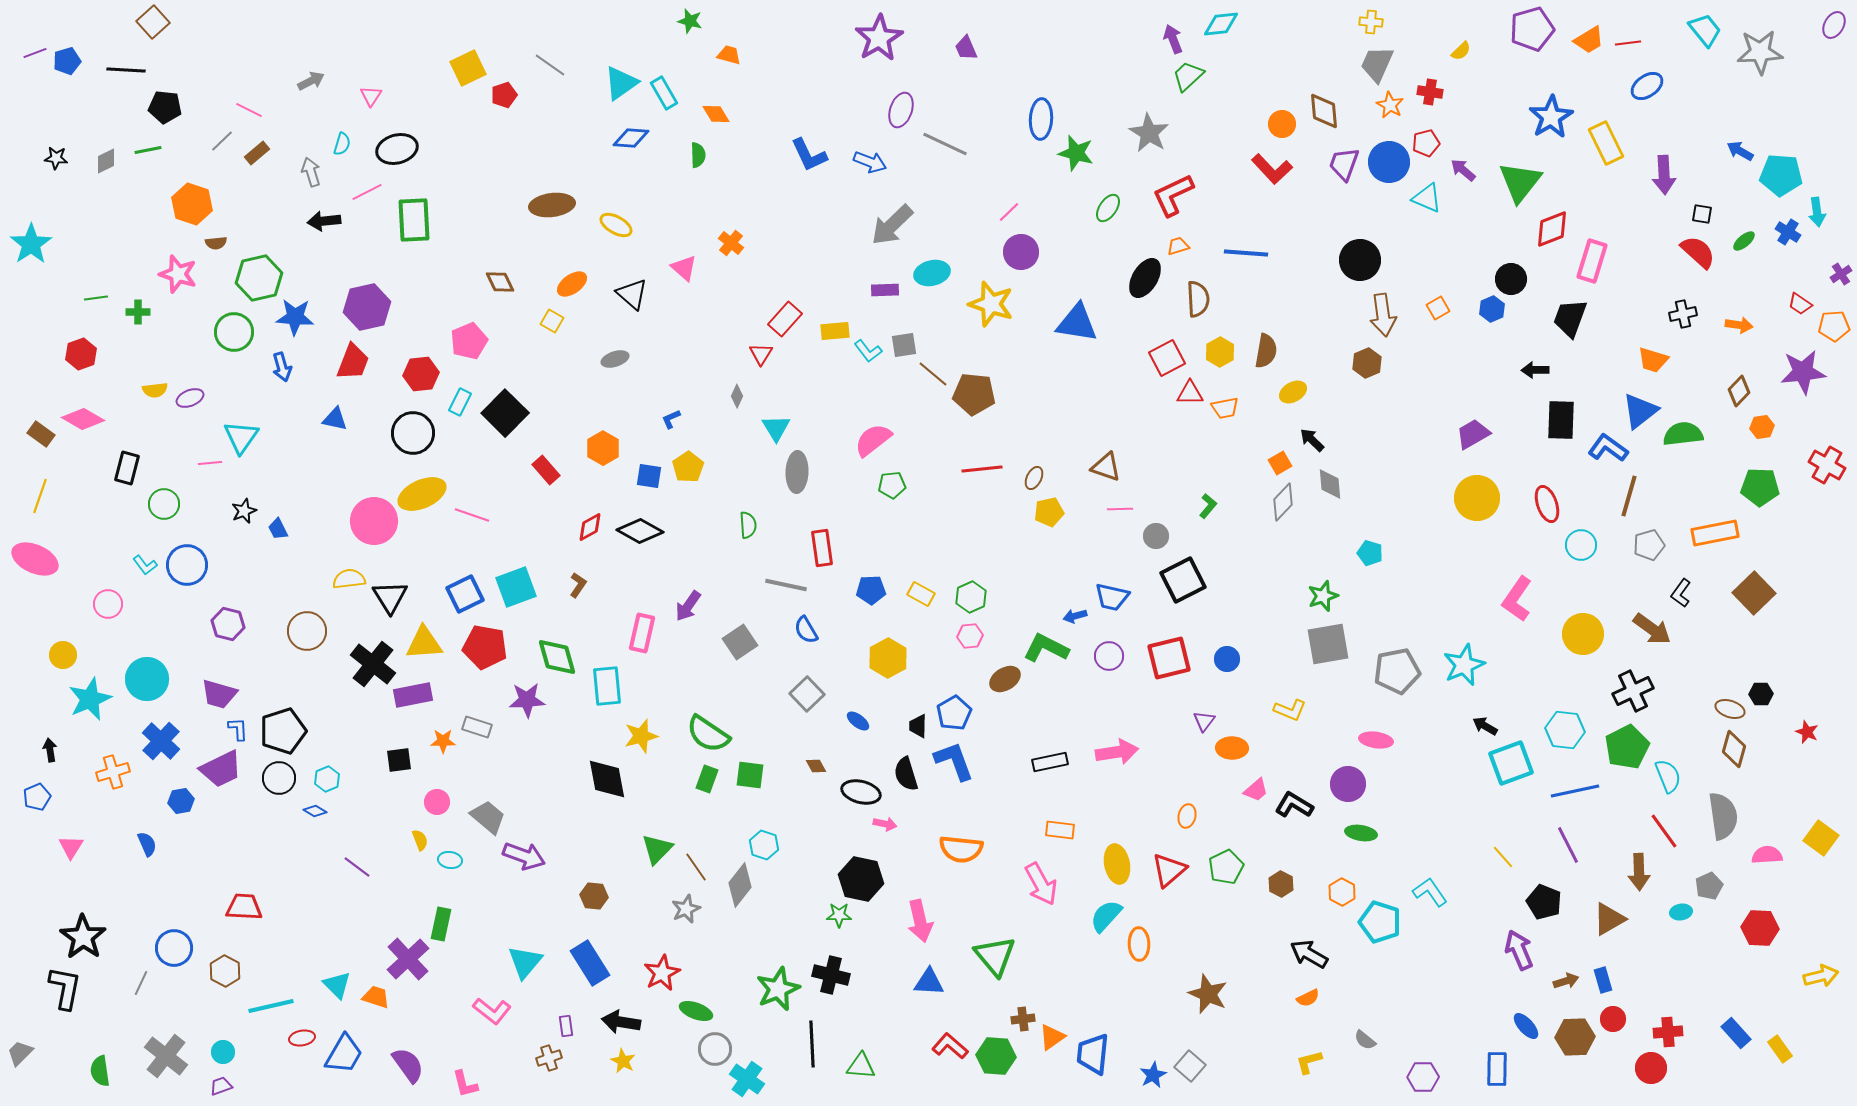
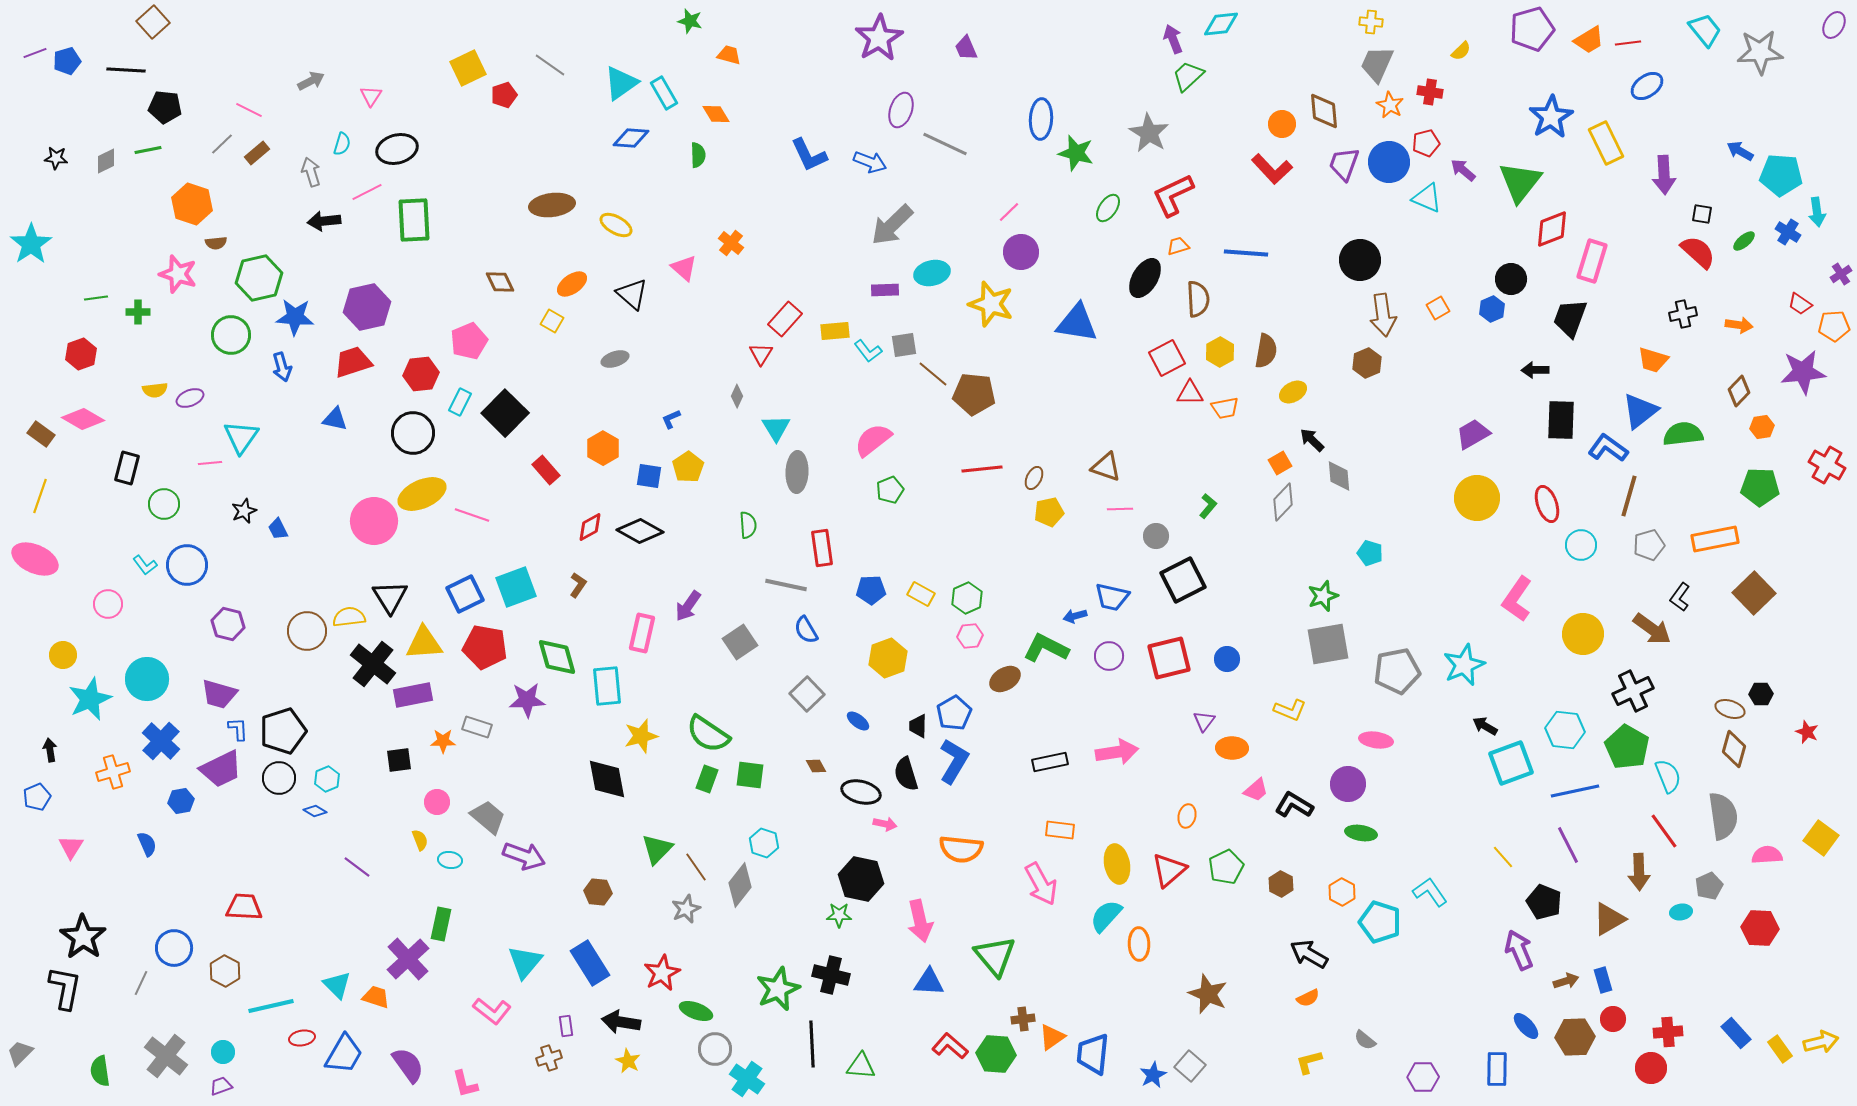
gray line at (222, 141): moved 3 px down
green circle at (234, 332): moved 3 px left, 3 px down
red trapezoid at (353, 362): rotated 129 degrees counterclockwise
gray diamond at (1330, 484): moved 9 px right, 8 px up
green pentagon at (892, 485): moved 2 px left, 5 px down; rotated 16 degrees counterclockwise
orange rectangle at (1715, 533): moved 6 px down
yellow semicircle at (349, 579): moved 38 px down
black L-shape at (1681, 593): moved 1 px left, 4 px down
green hexagon at (971, 597): moved 4 px left, 1 px down
yellow hexagon at (888, 658): rotated 9 degrees clockwise
green pentagon at (1627, 747): rotated 15 degrees counterclockwise
blue L-shape at (954, 761): rotated 51 degrees clockwise
cyan hexagon at (764, 845): moved 2 px up
brown hexagon at (594, 896): moved 4 px right, 4 px up
yellow arrow at (1821, 976): moved 66 px down
green hexagon at (996, 1056): moved 2 px up
yellow star at (623, 1061): moved 5 px right
